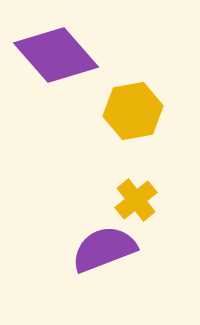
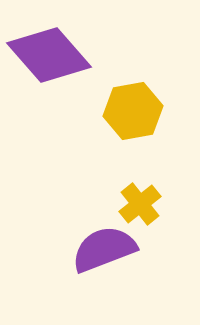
purple diamond: moved 7 px left
yellow cross: moved 4 px right, 4 px down
